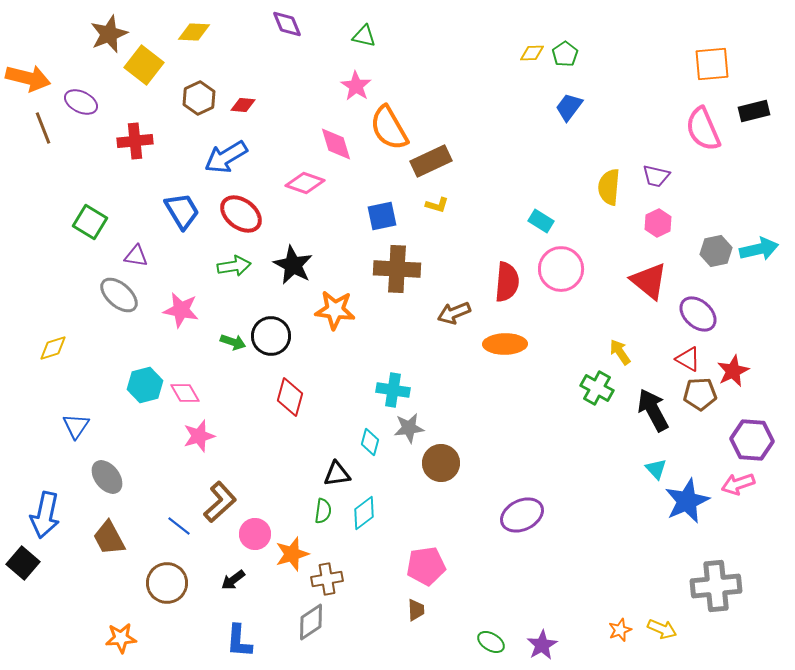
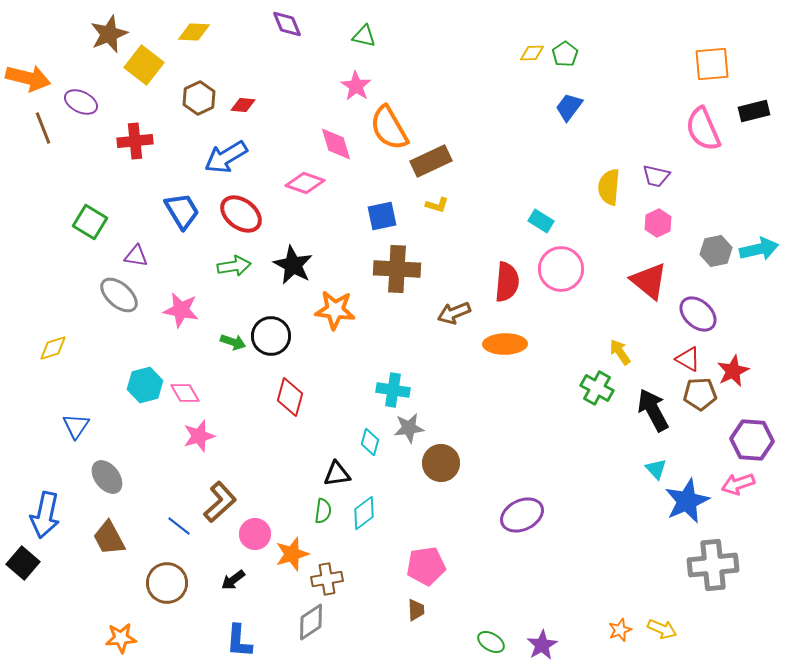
gray cross at (716, 586): moved 3 px left, 21 px up
